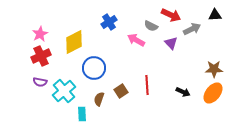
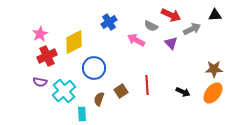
red cross: moved 6 px right
